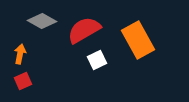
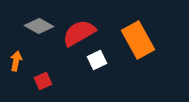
gray diamond: moved 3 px left, 5 px down
red semicircle: moved 5 px left, 3 px down
orange arrow: moved 4 px left, 7 px down
red square: moved 20 px right
